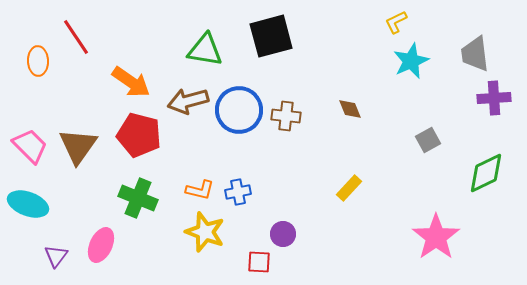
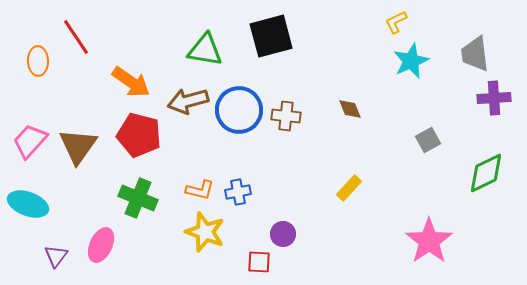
pink trapezoid: moved 5 px up; rotated 93 degrees counterclockwise
pink star: moved 7 px left, 4 px down
